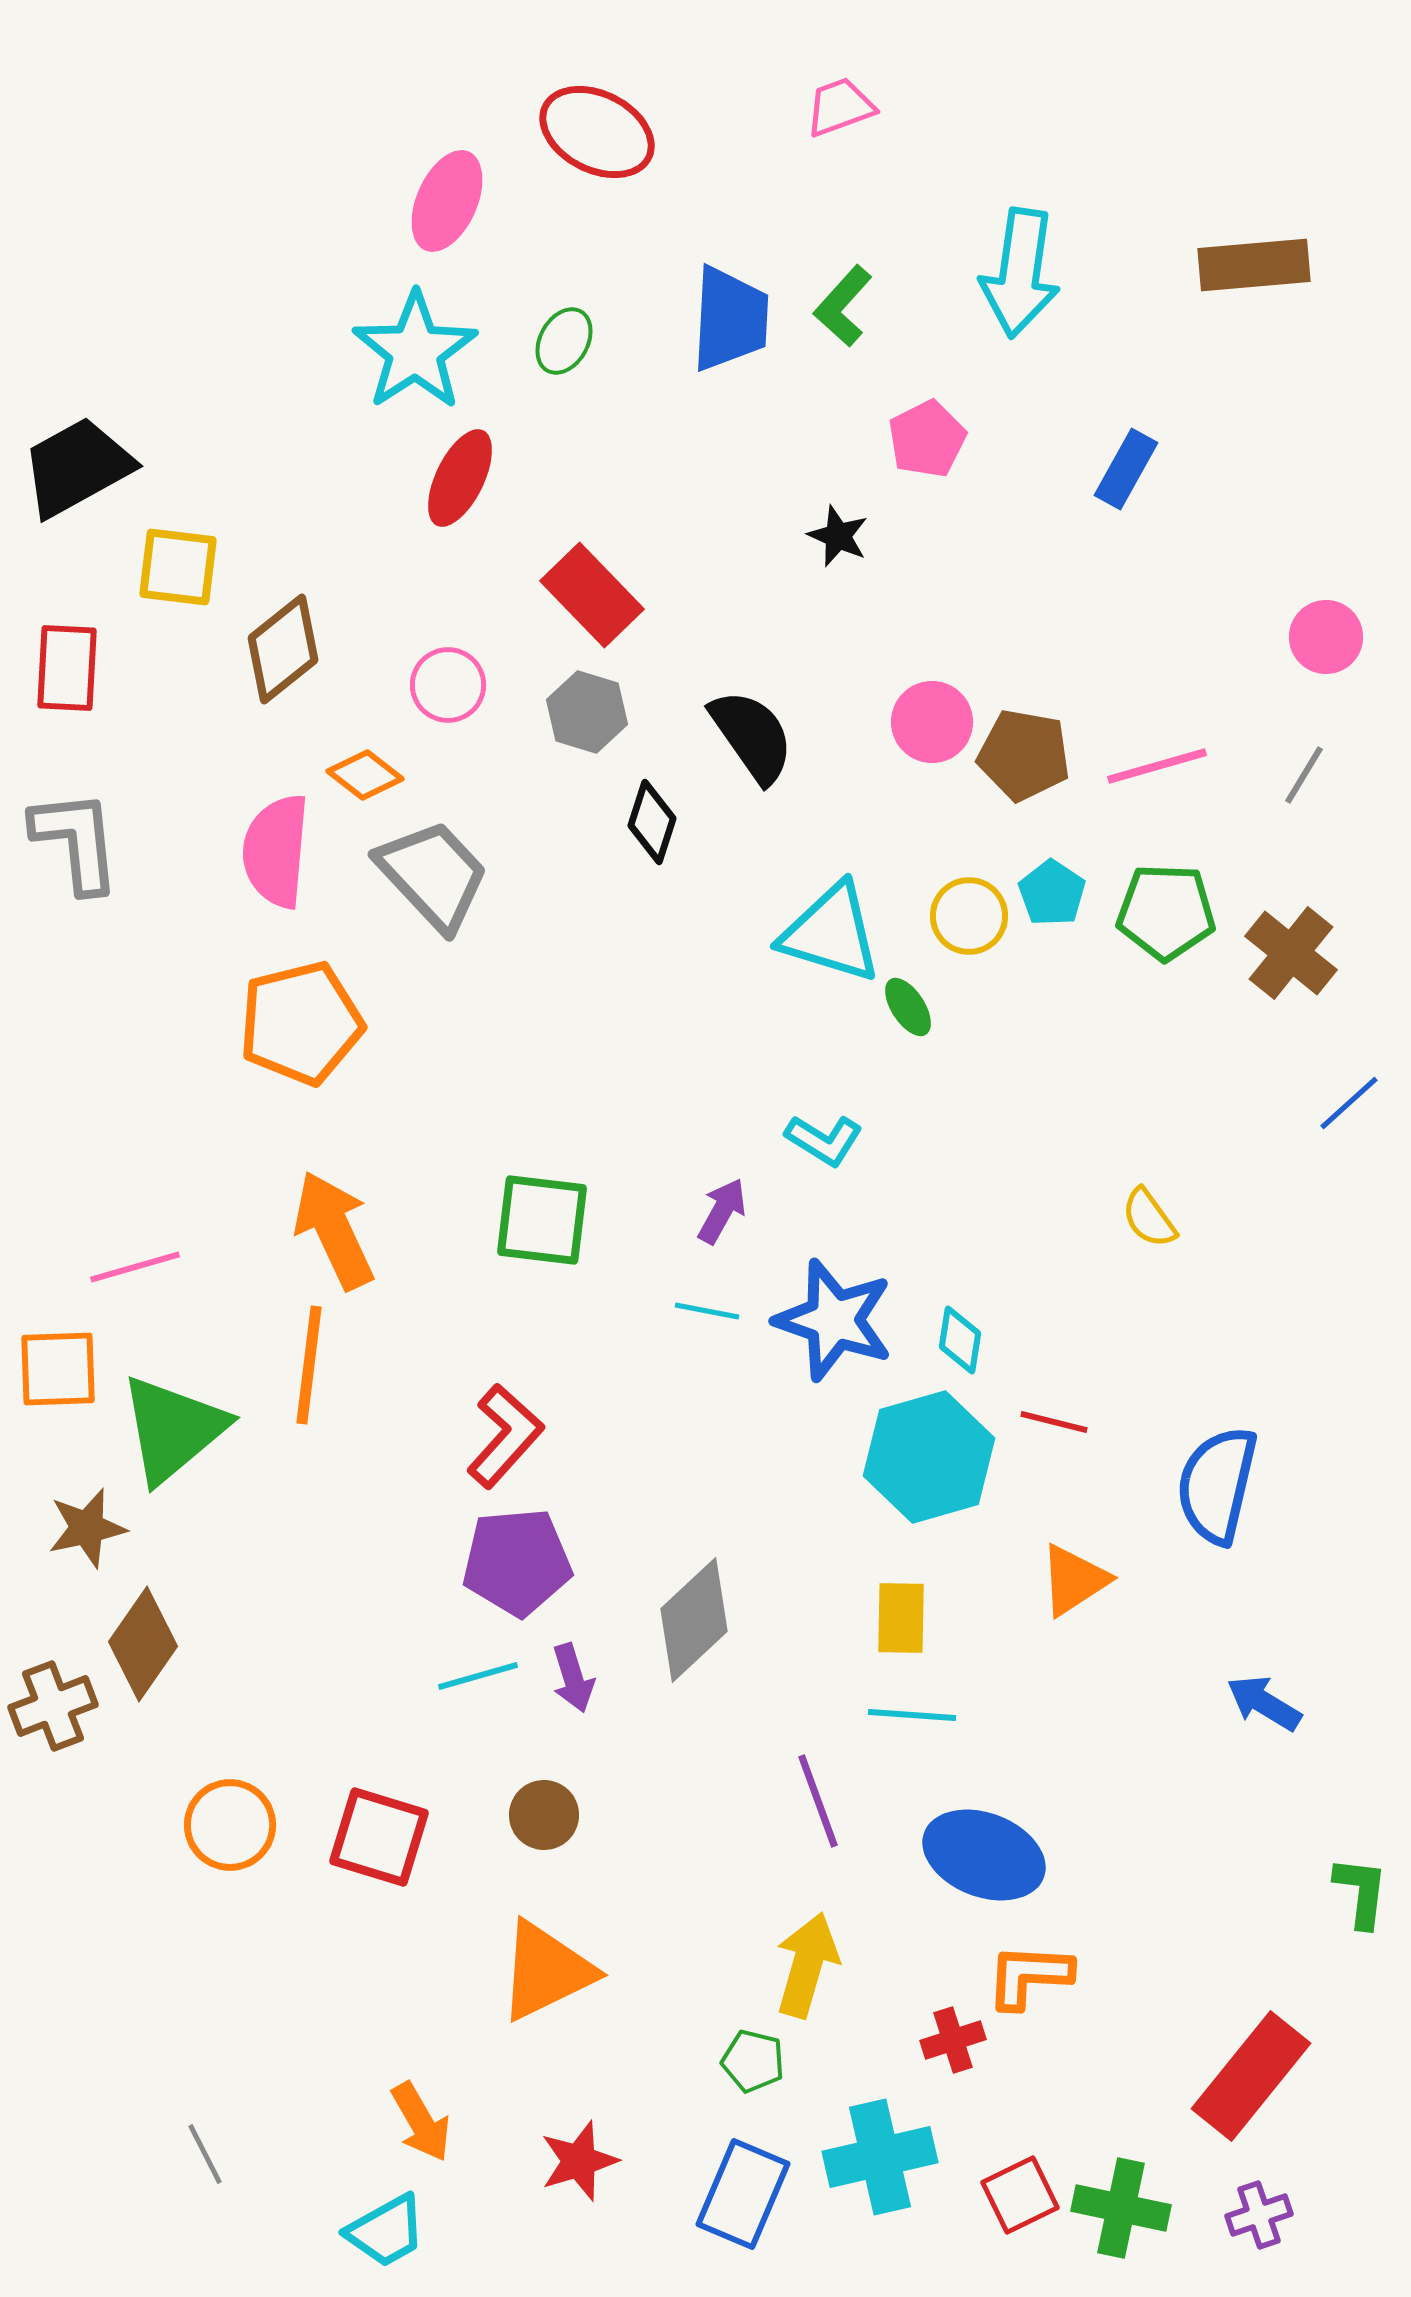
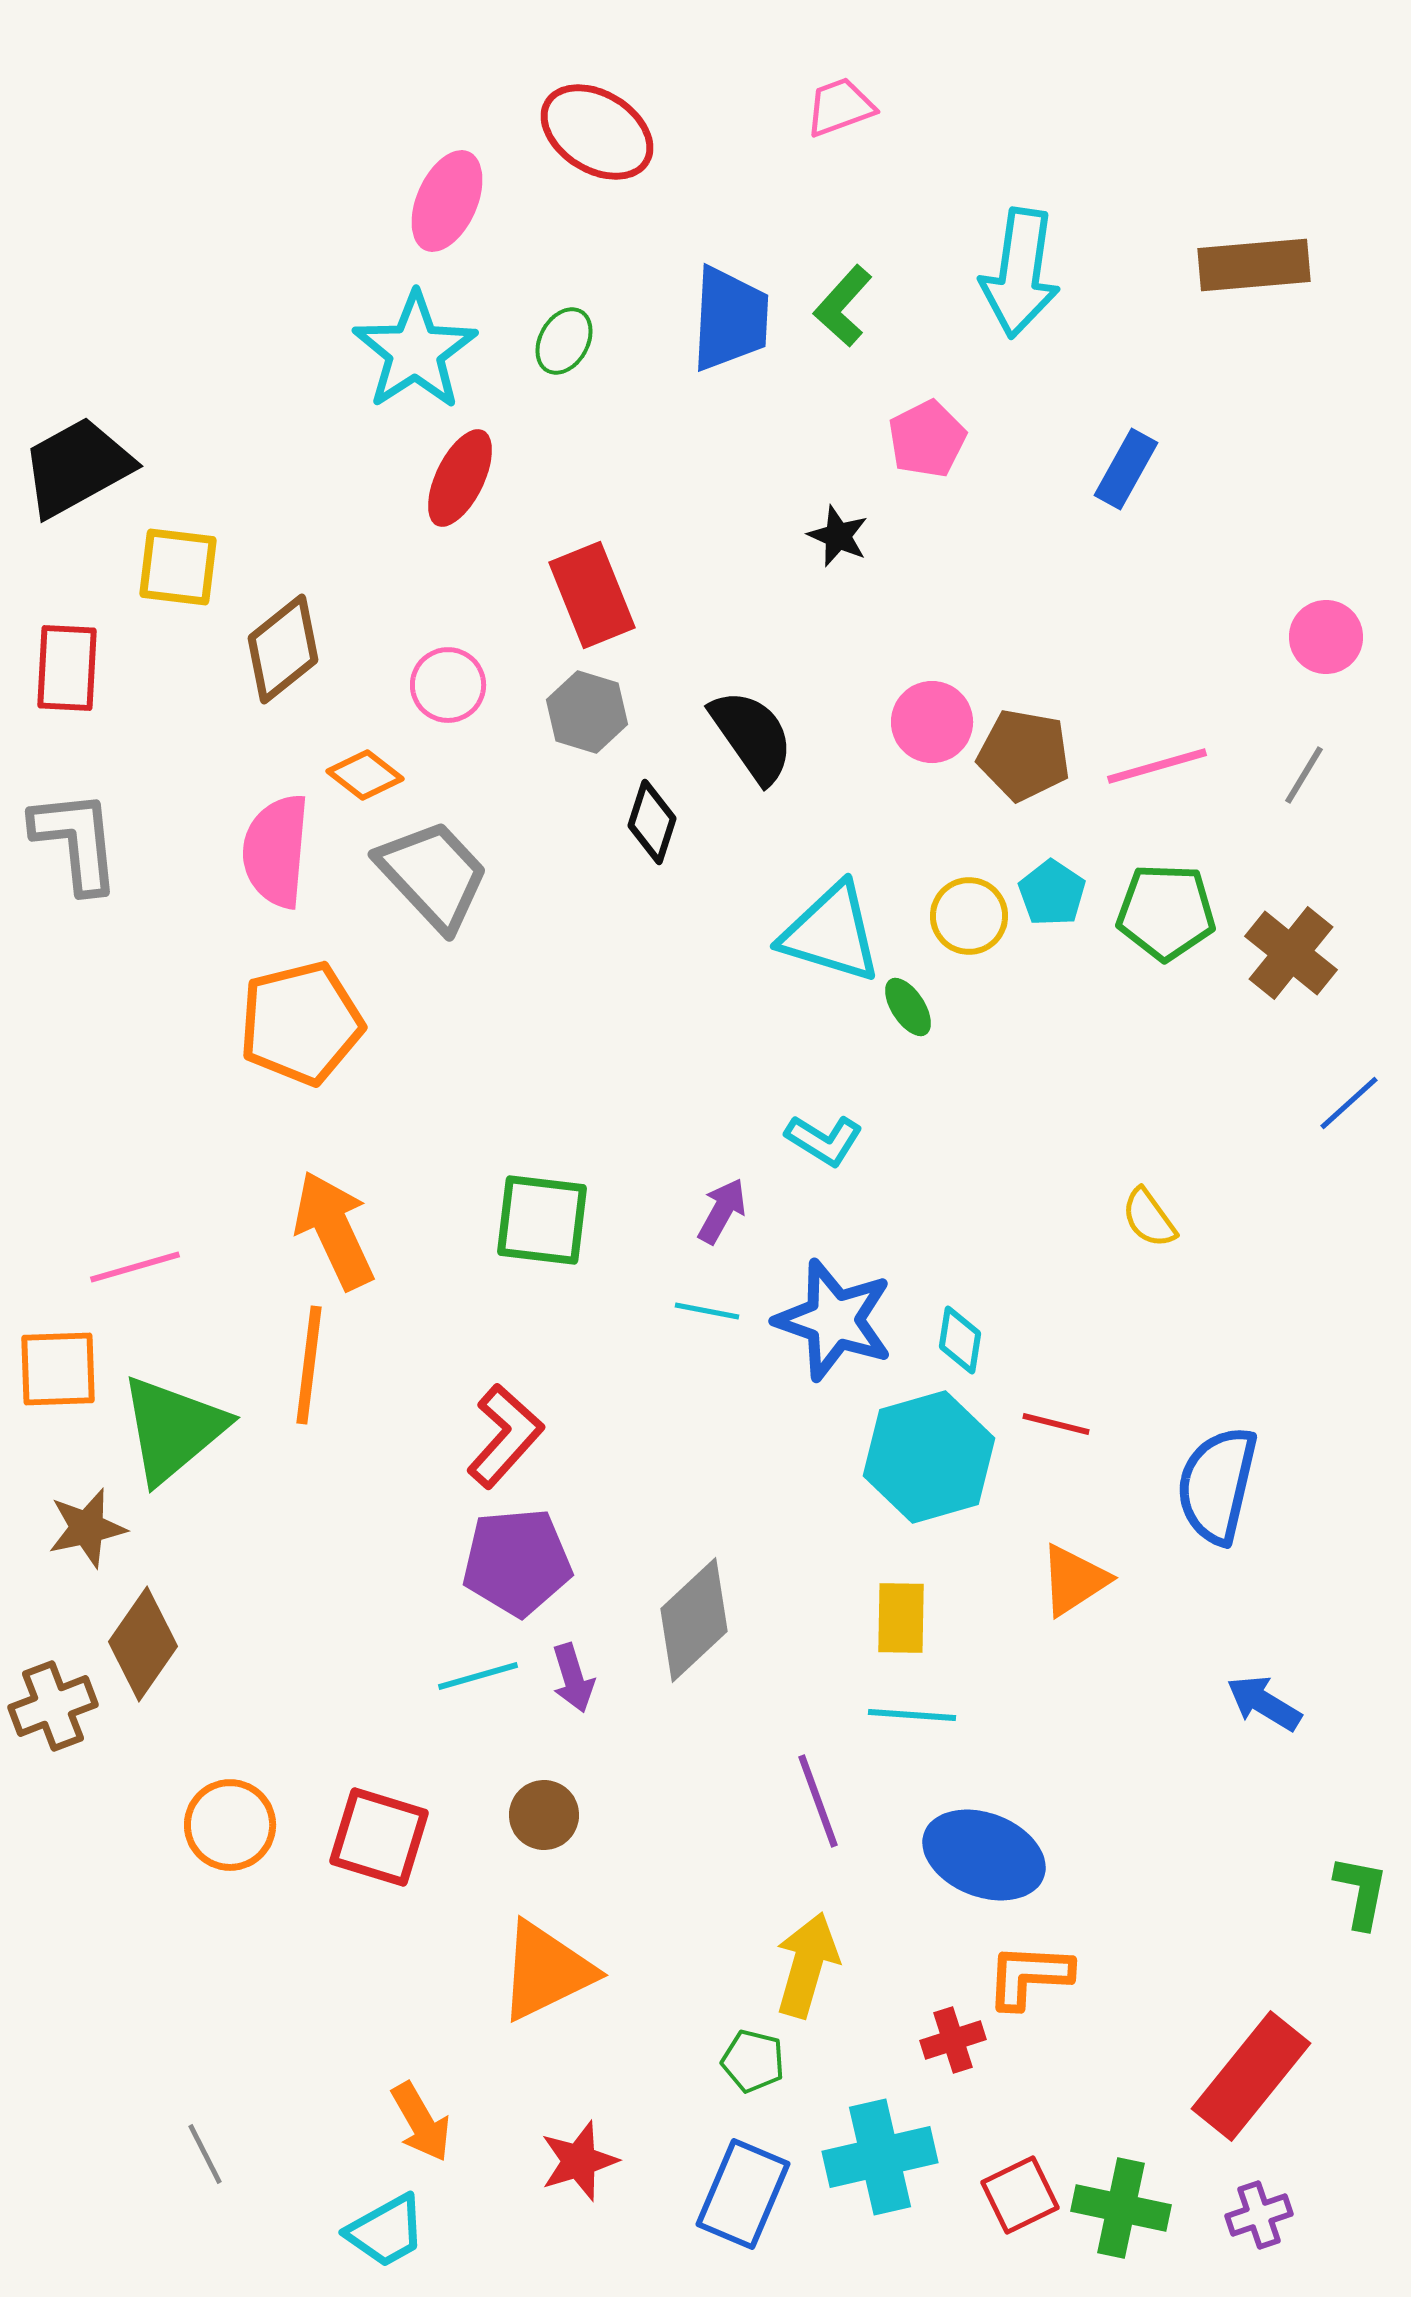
red ellipse at (597, 132): rotated 5 degrees clockwise
red rectangle at (592, 595): rotated 22 degrees clockwise
red line at (1054, 1422): moved 2 px right, 2 px down
green L-shape at (1361, 1892): rotated 4 degrees clockwise
